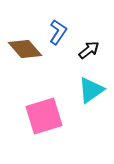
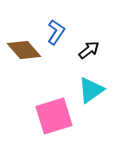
blue L-shape: moved 2 px left
brown diamond: moved 1 px left, 1 px down
pink square: moved 10 px right
